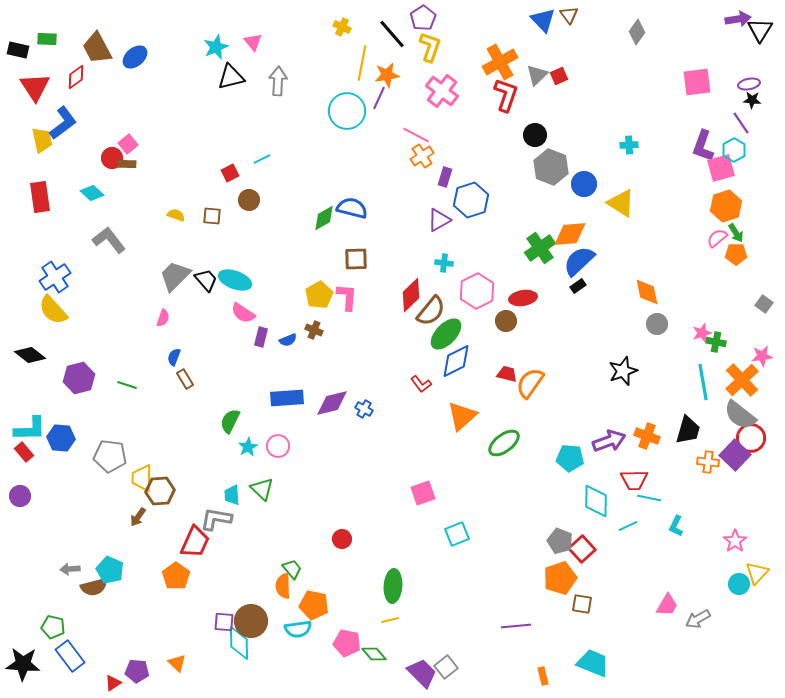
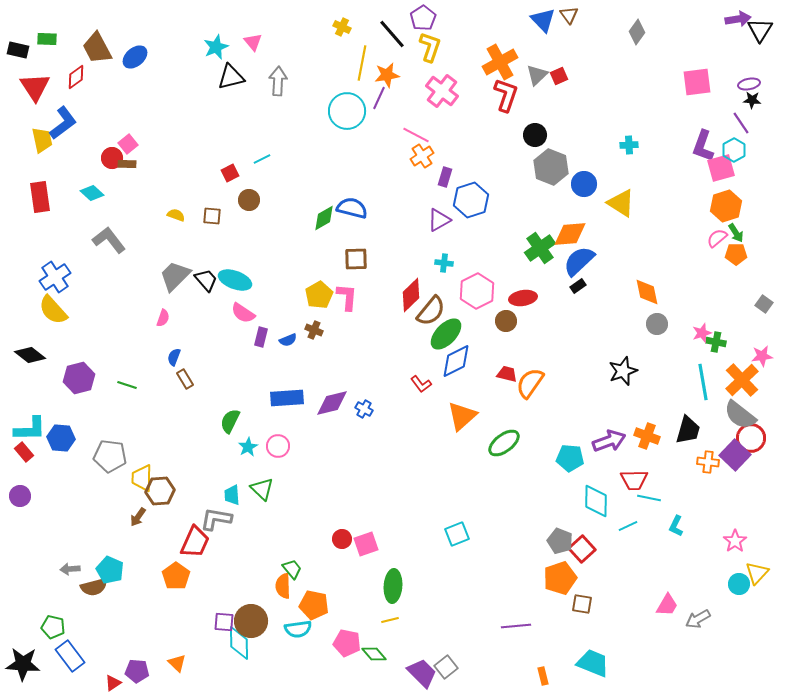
pink square at (423, 493): moved 57 px left, 51 px down
